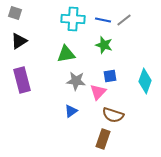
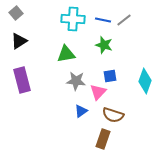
gray square: moved 1 px right; rotated 32 degrees clockwise
blue triangle: moved 10 px right
